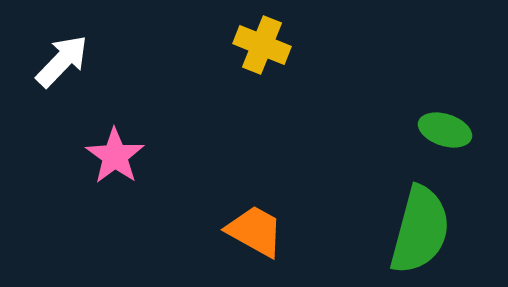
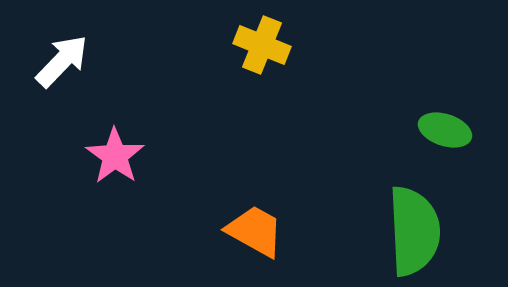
green semicircle: moved 6 px left, 1 px down; rotated 18 degrees counterclockwise
